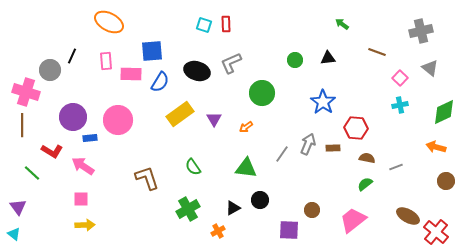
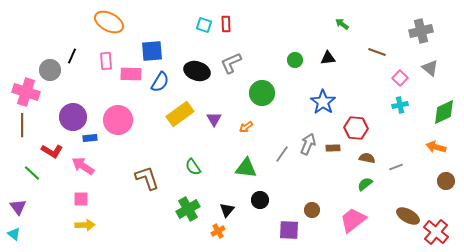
black triangle at (233, 208): moved 6 px left, 2 px down; rotated 21 degrees counterclockwise
